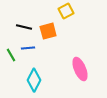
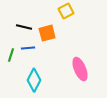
orange square: moved 1 px left, 2 px down
green line: rotated 48 degrees clockwise
